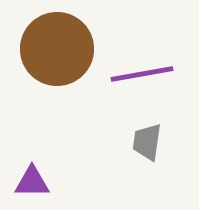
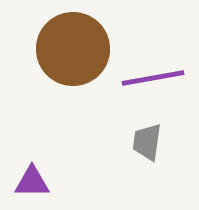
brown circle: moved 16 px right
purple line: moved 11 px right, 4 px down
